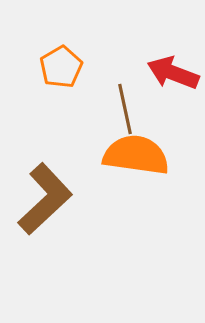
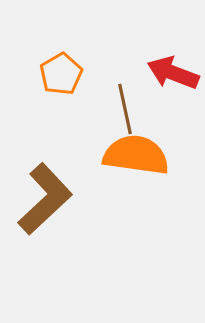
orange pentagon: moved 7 px down
